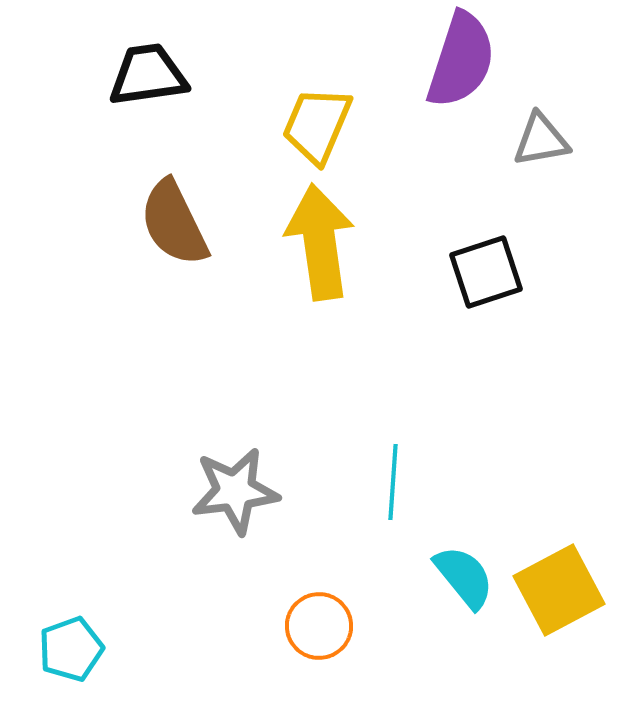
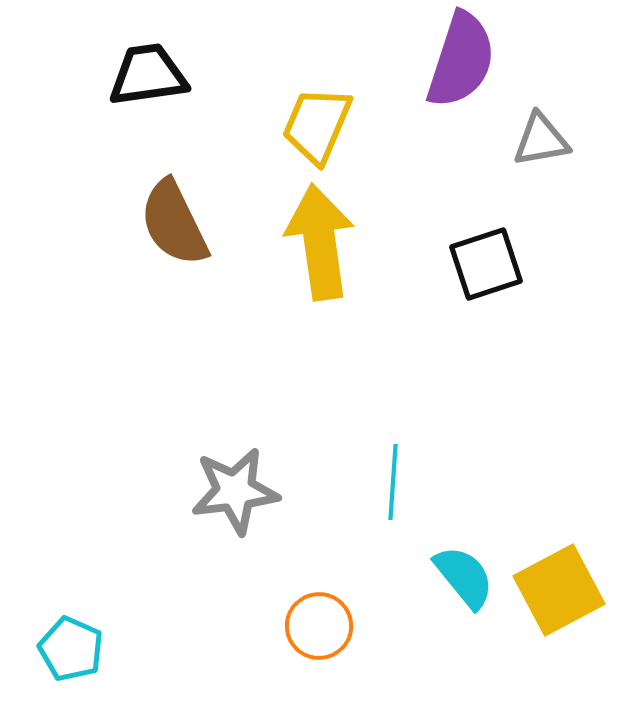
black square: moved 8 px up
cyan pentagon: rotated 28 degrees counterclockwise
